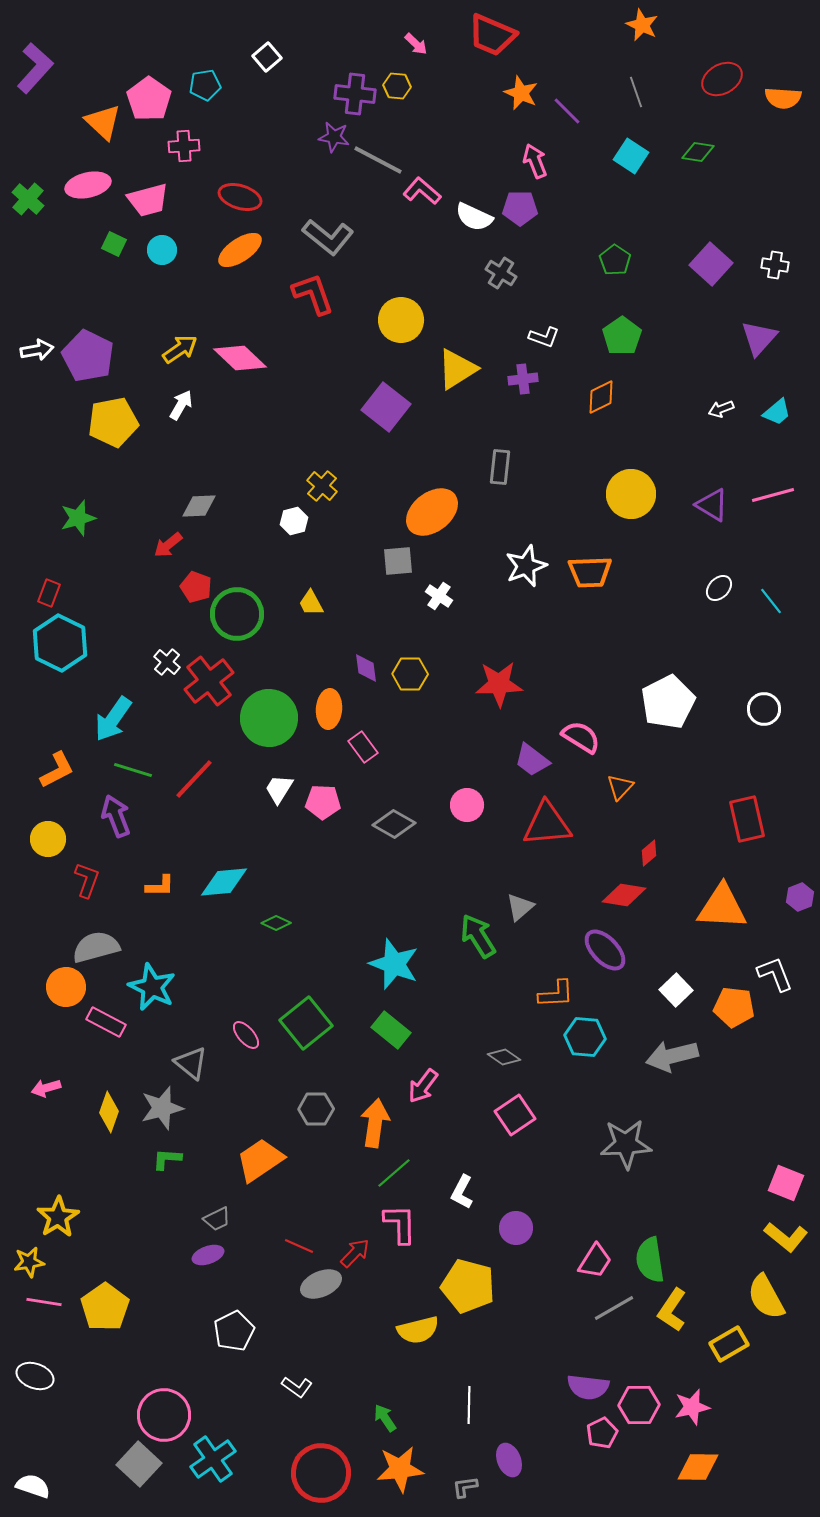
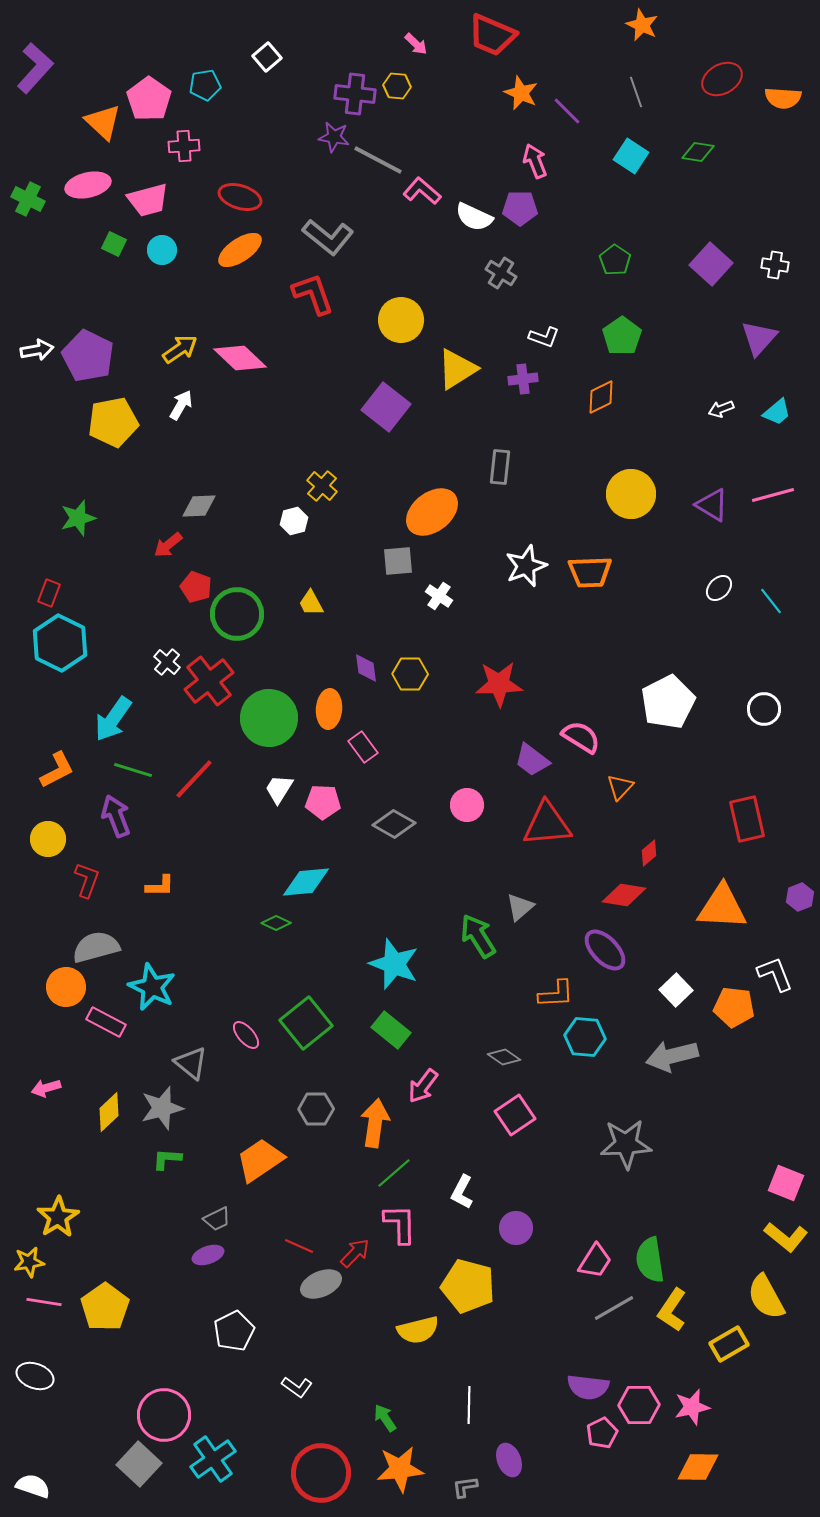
green cross at (28, 199): rotated 16 degrees counterclockwise
cyan diamond at (224, 882): moved 82 px right
yellow diamond at (109, 1112): rotated 27 degrees clockwise
